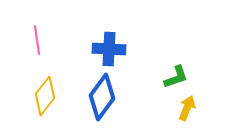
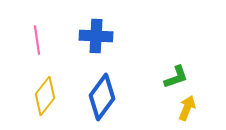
blue cross: moved 13 px left, 13 px up
